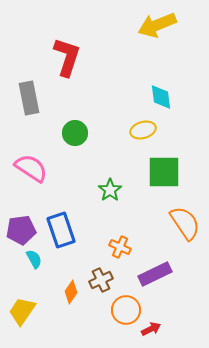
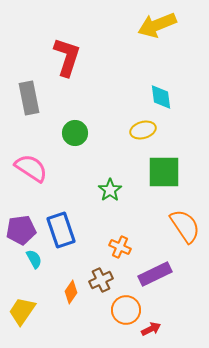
orange semicircle: moved 3 px down
